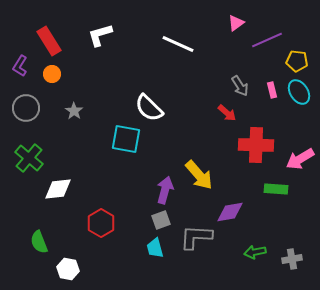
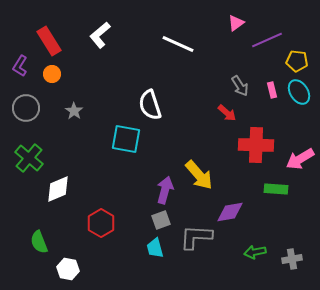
white L-shape: rotated 24 degrees counterclockwise
white semicircle: moved 1 px right, 3 px up; rotated 28 degrees clockwise
white diamond: rotated 16 degrees counterclockwise
